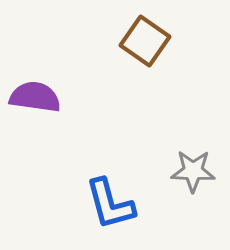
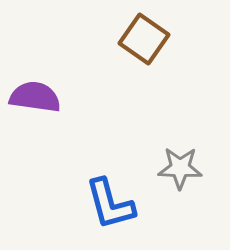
brown square: moved 1 px left, 2 px up
gray star: moved 13 px left, 3 px up
